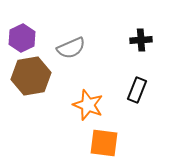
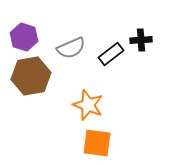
purple hexagon: moved 2 px right, 1 px up; rotated 16 degrees counterclockwise
black rectangle: moved 26 px left, 36 px up; rotated 30 degrees clockwise
orange square: moved 7 px left
